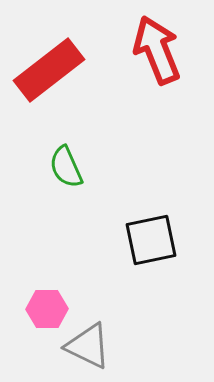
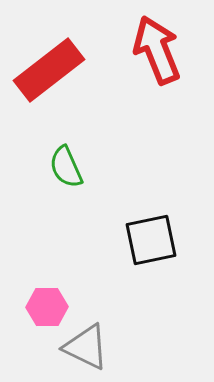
pink hexagon: moved 2 px up
gray triangle: moved 2 px left, 1 px down
